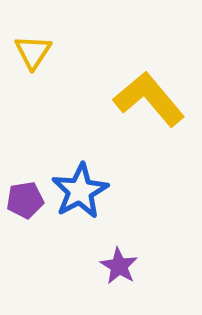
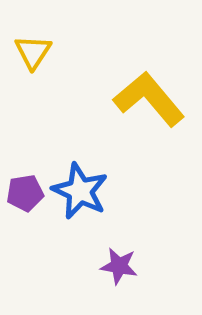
blue star: rotated 18 degrees counterclockwise
purple pentagon: moved 7 px up
purple star: rotated 21 degrees counterclockwise
